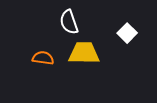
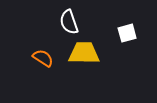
white square: rotated 30 degrees clockwise
orange semicircle: rotated 25 degrees clockwise
